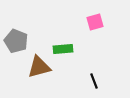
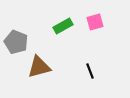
gray pentagon: moved 1 px down
green rectangle: moved 23 px up; rotated 24 degrees counterclockwise
black line: moved 4 px left, 10 px up
